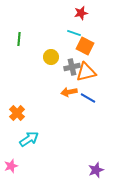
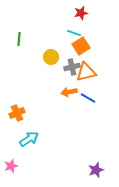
orange square: moved 4 px left; rotated 30 degrees clockwise
orange cross: rotated 21 degrees clockwise
